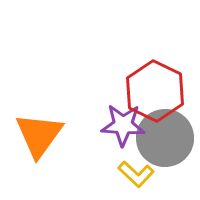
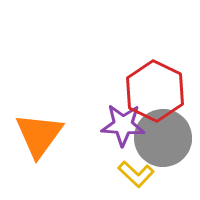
gray circle: moved 2 px left
